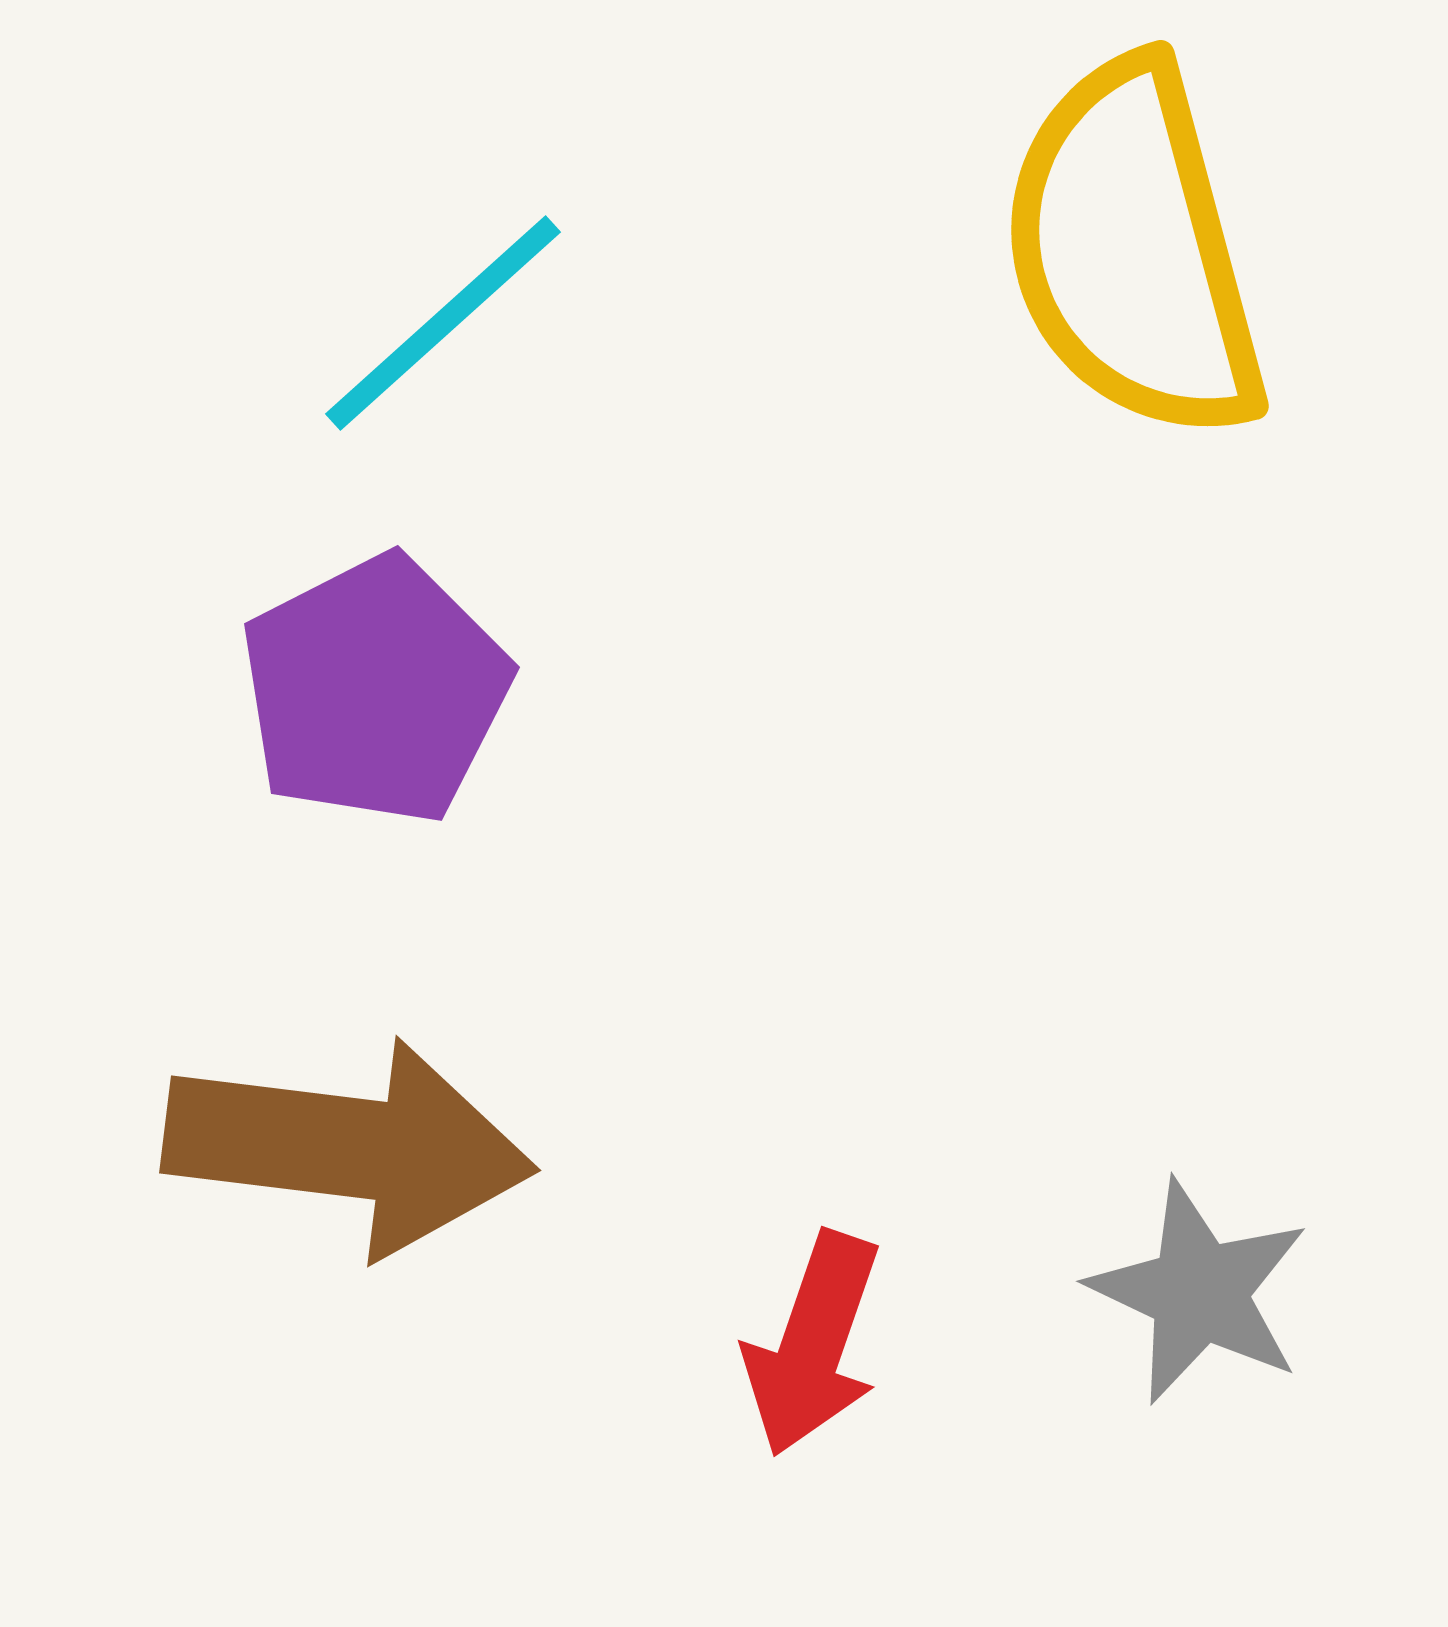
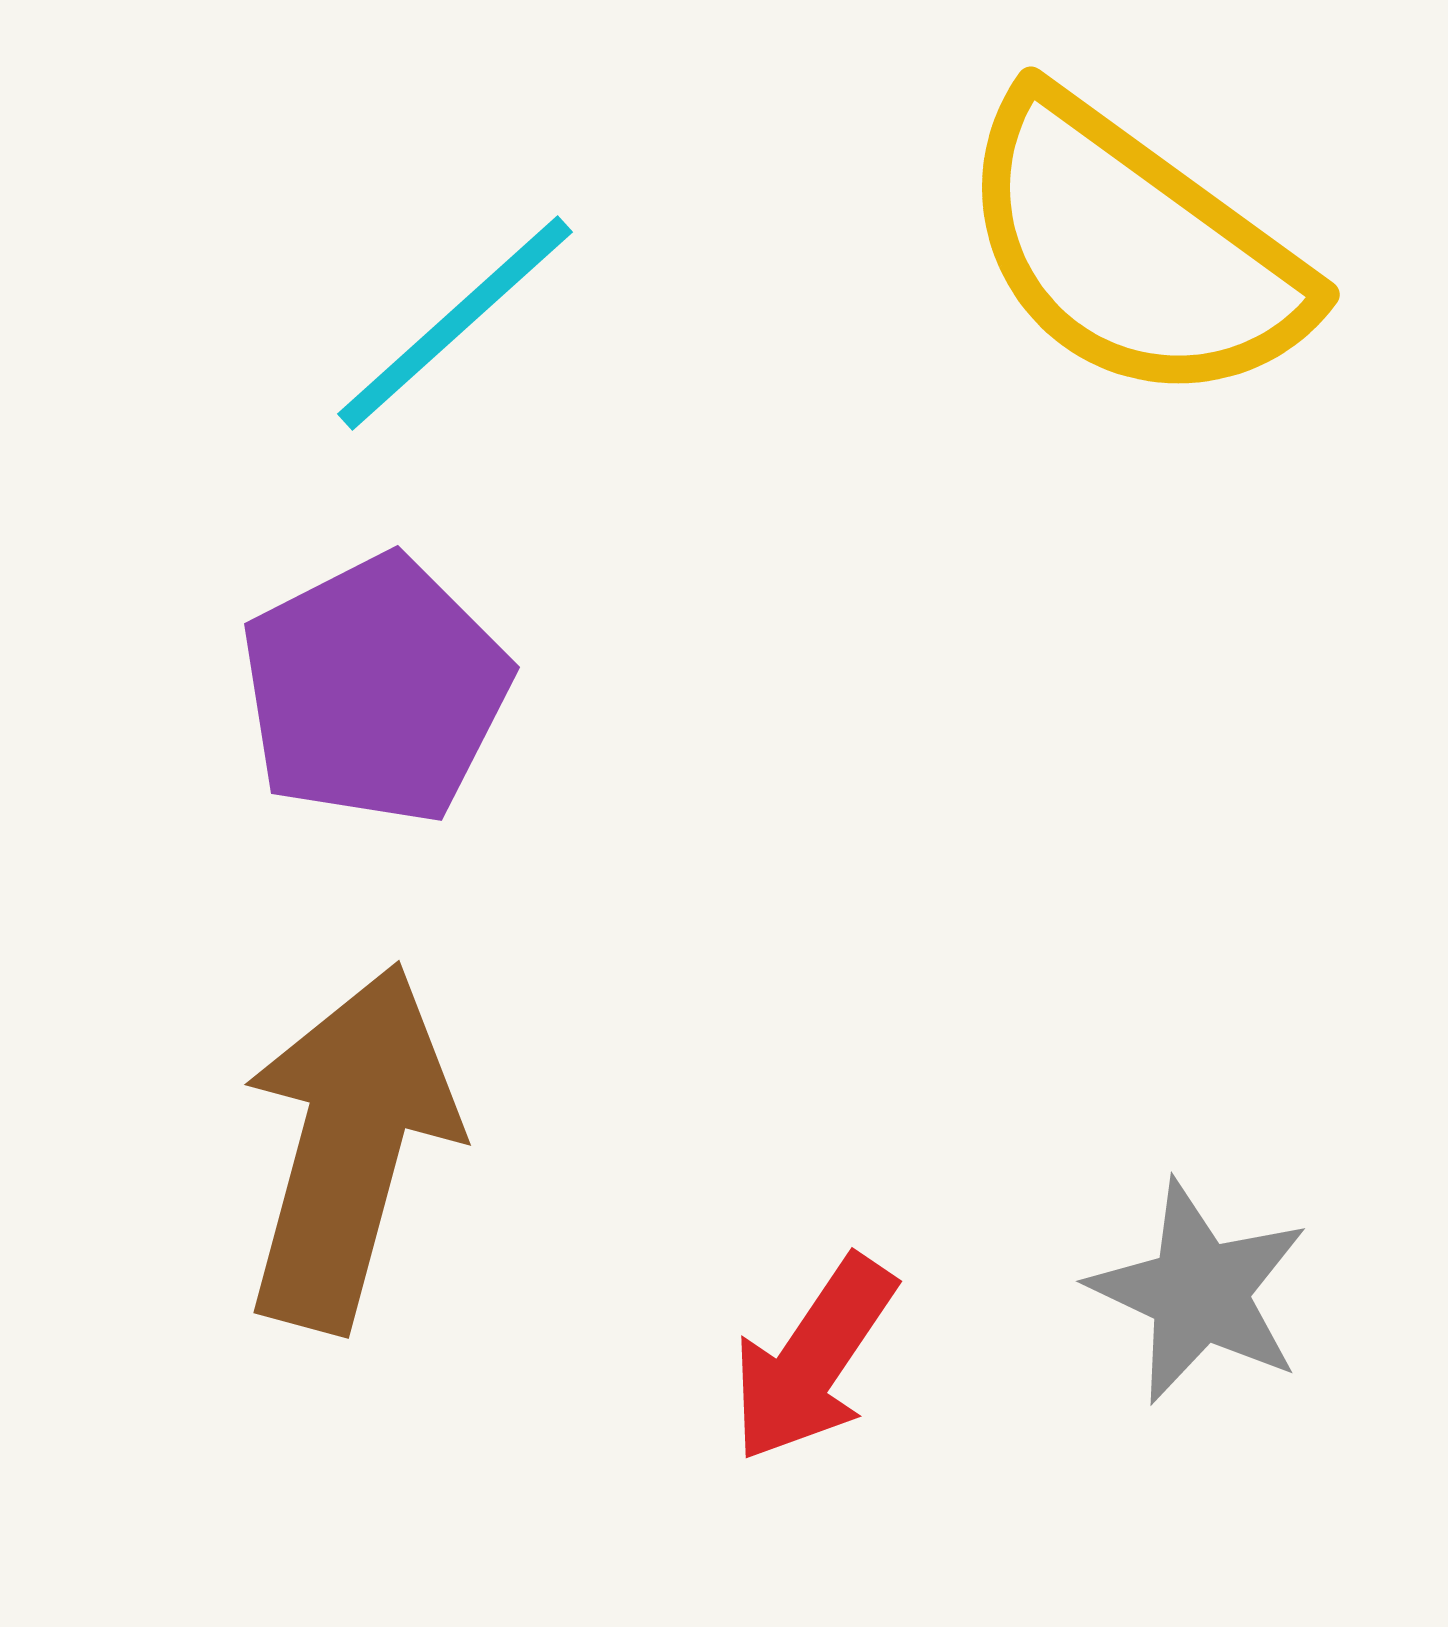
yellow semicircle: rotated 39 degrees counterclockwise
cyan line: moved 12 px right
brown arrow: rotated 82 degrees counterclockwise
red arrow: moved 15 px down; rotated 15 degrees clockwise
